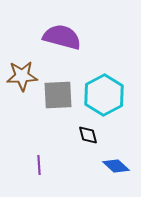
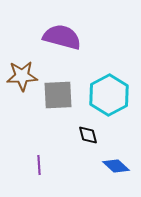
cyan hexagon: moved 5 px right
